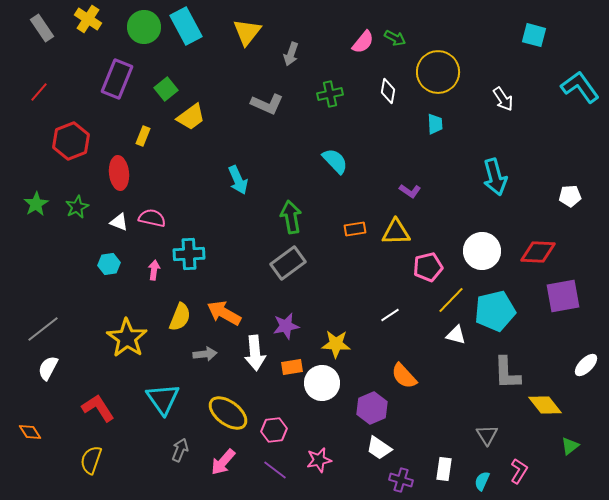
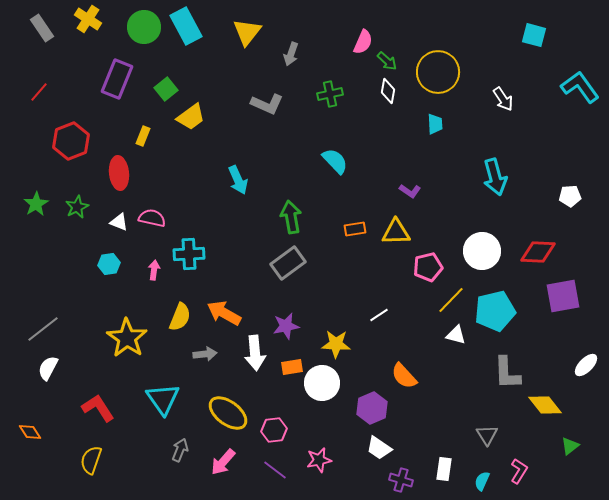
green arrow at (395, 38): moved 8 px left, 23 px down; rotated 15 degrees clockwise
pink semicircle at (363, 42): rotated 15 degrees counterclockwise
white line at (390, 315): moved 11 px left
